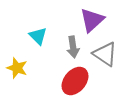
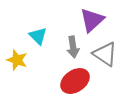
yellow star: moved 8 px up
red ellipse: rotated 16 degrees clockwise
